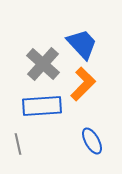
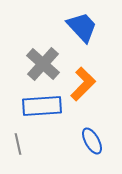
blue trapezoid: moved 17 px up
